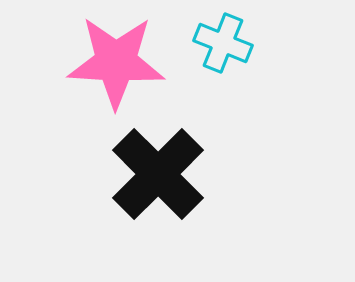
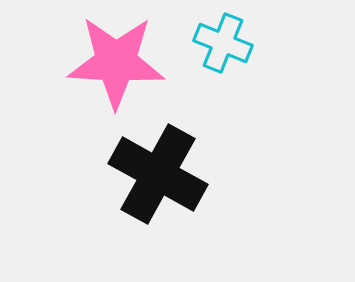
black cross: rotated 16 degrees counterclockwise
